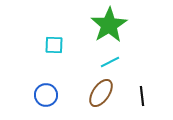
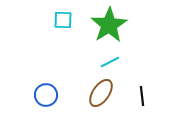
cyan square: moved 9 px right, 25 px up
